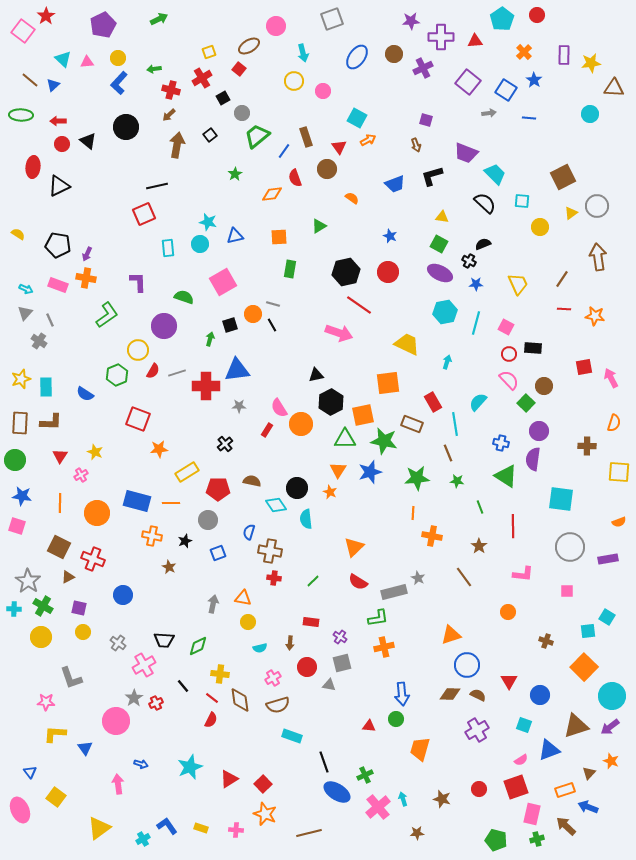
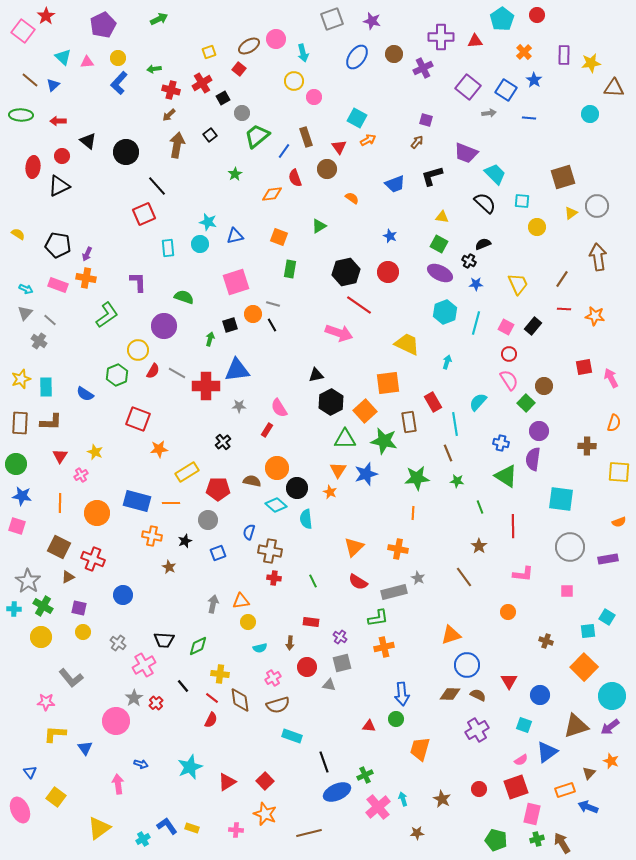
purple star at (411, 21): moved 39 px left; rotated 18 degrees clockwise
pink circle at (276, 26): moved 13 px down
cyan triangle at (63, 59): moved 2 px up
red cross at (202, 78): moved 5 px down
purple square at (468, 82): moved 5 px down
pink circle at (323, 91): moved 9 px left, 6 px down
black circle at (126, 127): moved 25 px down
red circle at (62, 144): moved 12 px down
brown arrow at (416, 145): moved 1 px right, 3 px up; rotated 120 degrees counterclockwise
brown square at (563, 177): rotated 10 degrees clockwise
black line at (157, 186): rotated 60 degrees clockwise
yellow circle at (540, 227): moved 3 px left
orange square at (279, 237): rotated 24 degrees clockwise
pink square at (223, 282): moved 13 px right; rotated 12 degrees clockwise
cyan hexagon at (445, 312): rotated 10 degrees counterclockwise
gray line at (50, 320): rotated 24 degrees counterclockwise
black rectangle at (533, 348): moved 22 px up; rotated 54 degrees counterclockwise
gray line at (177, 373): rotated 48 degrees clockwise
pink semicircle at (509, 380): rotated 10 degrees clockwise
orange square at (363, 415): moved 2 px right, 4 px up; rotated 30 degrees counterclockwise
orange circle at (301, 424): moved 24 px left, 44 px down
brown rectangle at (412, 424): moved 3 px left, 2 px up; rotated 60 degrees clockwise
black cross at (225, 444): moved 2 px left, 2 px up
green circle at (15, 460): moved 1 px right, 4 px down
blue star at (370, 472): moved 4 px left, 2 px down
cyan diamond at (276, 505): rotated 15 degrees counterclockwise
orange cross at (432, 536): moved 34 px left, 13 px down
green line at (313, 581): rotated 72 degrees counterclockwise
orange triangle at (243, 598): moved 2 px left, 3 px down; rotated 18 degrees counterclockwise
gray L-shape at (71, 678): rotated 20 degrees counterclockwise
red cross at (156, 703): rotated 16 degrees counterclockwise
blue triangle at (549, 750): moved 2 px left, 2 px down; rotated 15 degrees counterclockwise
red triangle at (229, 779): moved 2 px left, 3 px down
red square at (263, 784): moved 2 px right, 3 px up
blue ellipse at (337, 792): rotated 56 degrees counterclockwise
brown star at (442, 799): rotated 12 degrees clockwise
brown arrow at (566, 826): moved 4 px left, 17 px down; rotated 15 degrees clockwise
yellow rectangle at (201, 828): moved 9 px left
